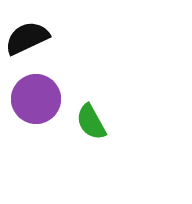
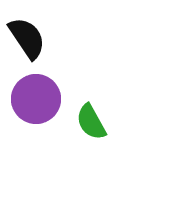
black semicircle: rotated 81 degrees clockwise
